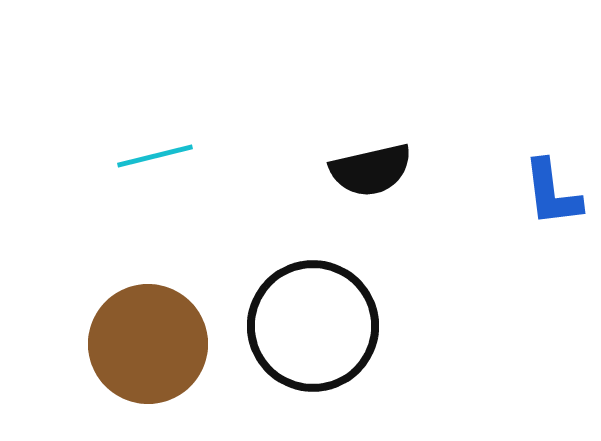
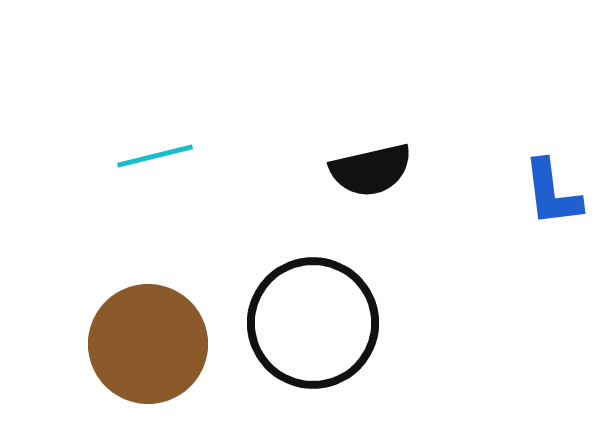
black circle: moved 3 px up
